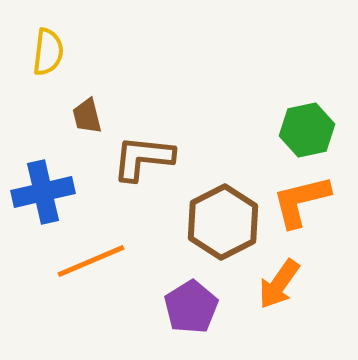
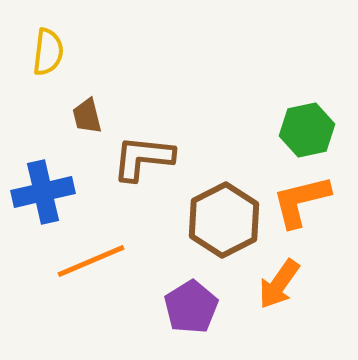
brown hexagon: moved 1 px right, 2 px up
